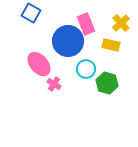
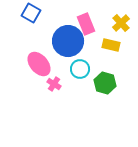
cyan circle: moved 6 px left
green hexagon: moved 2 px left
